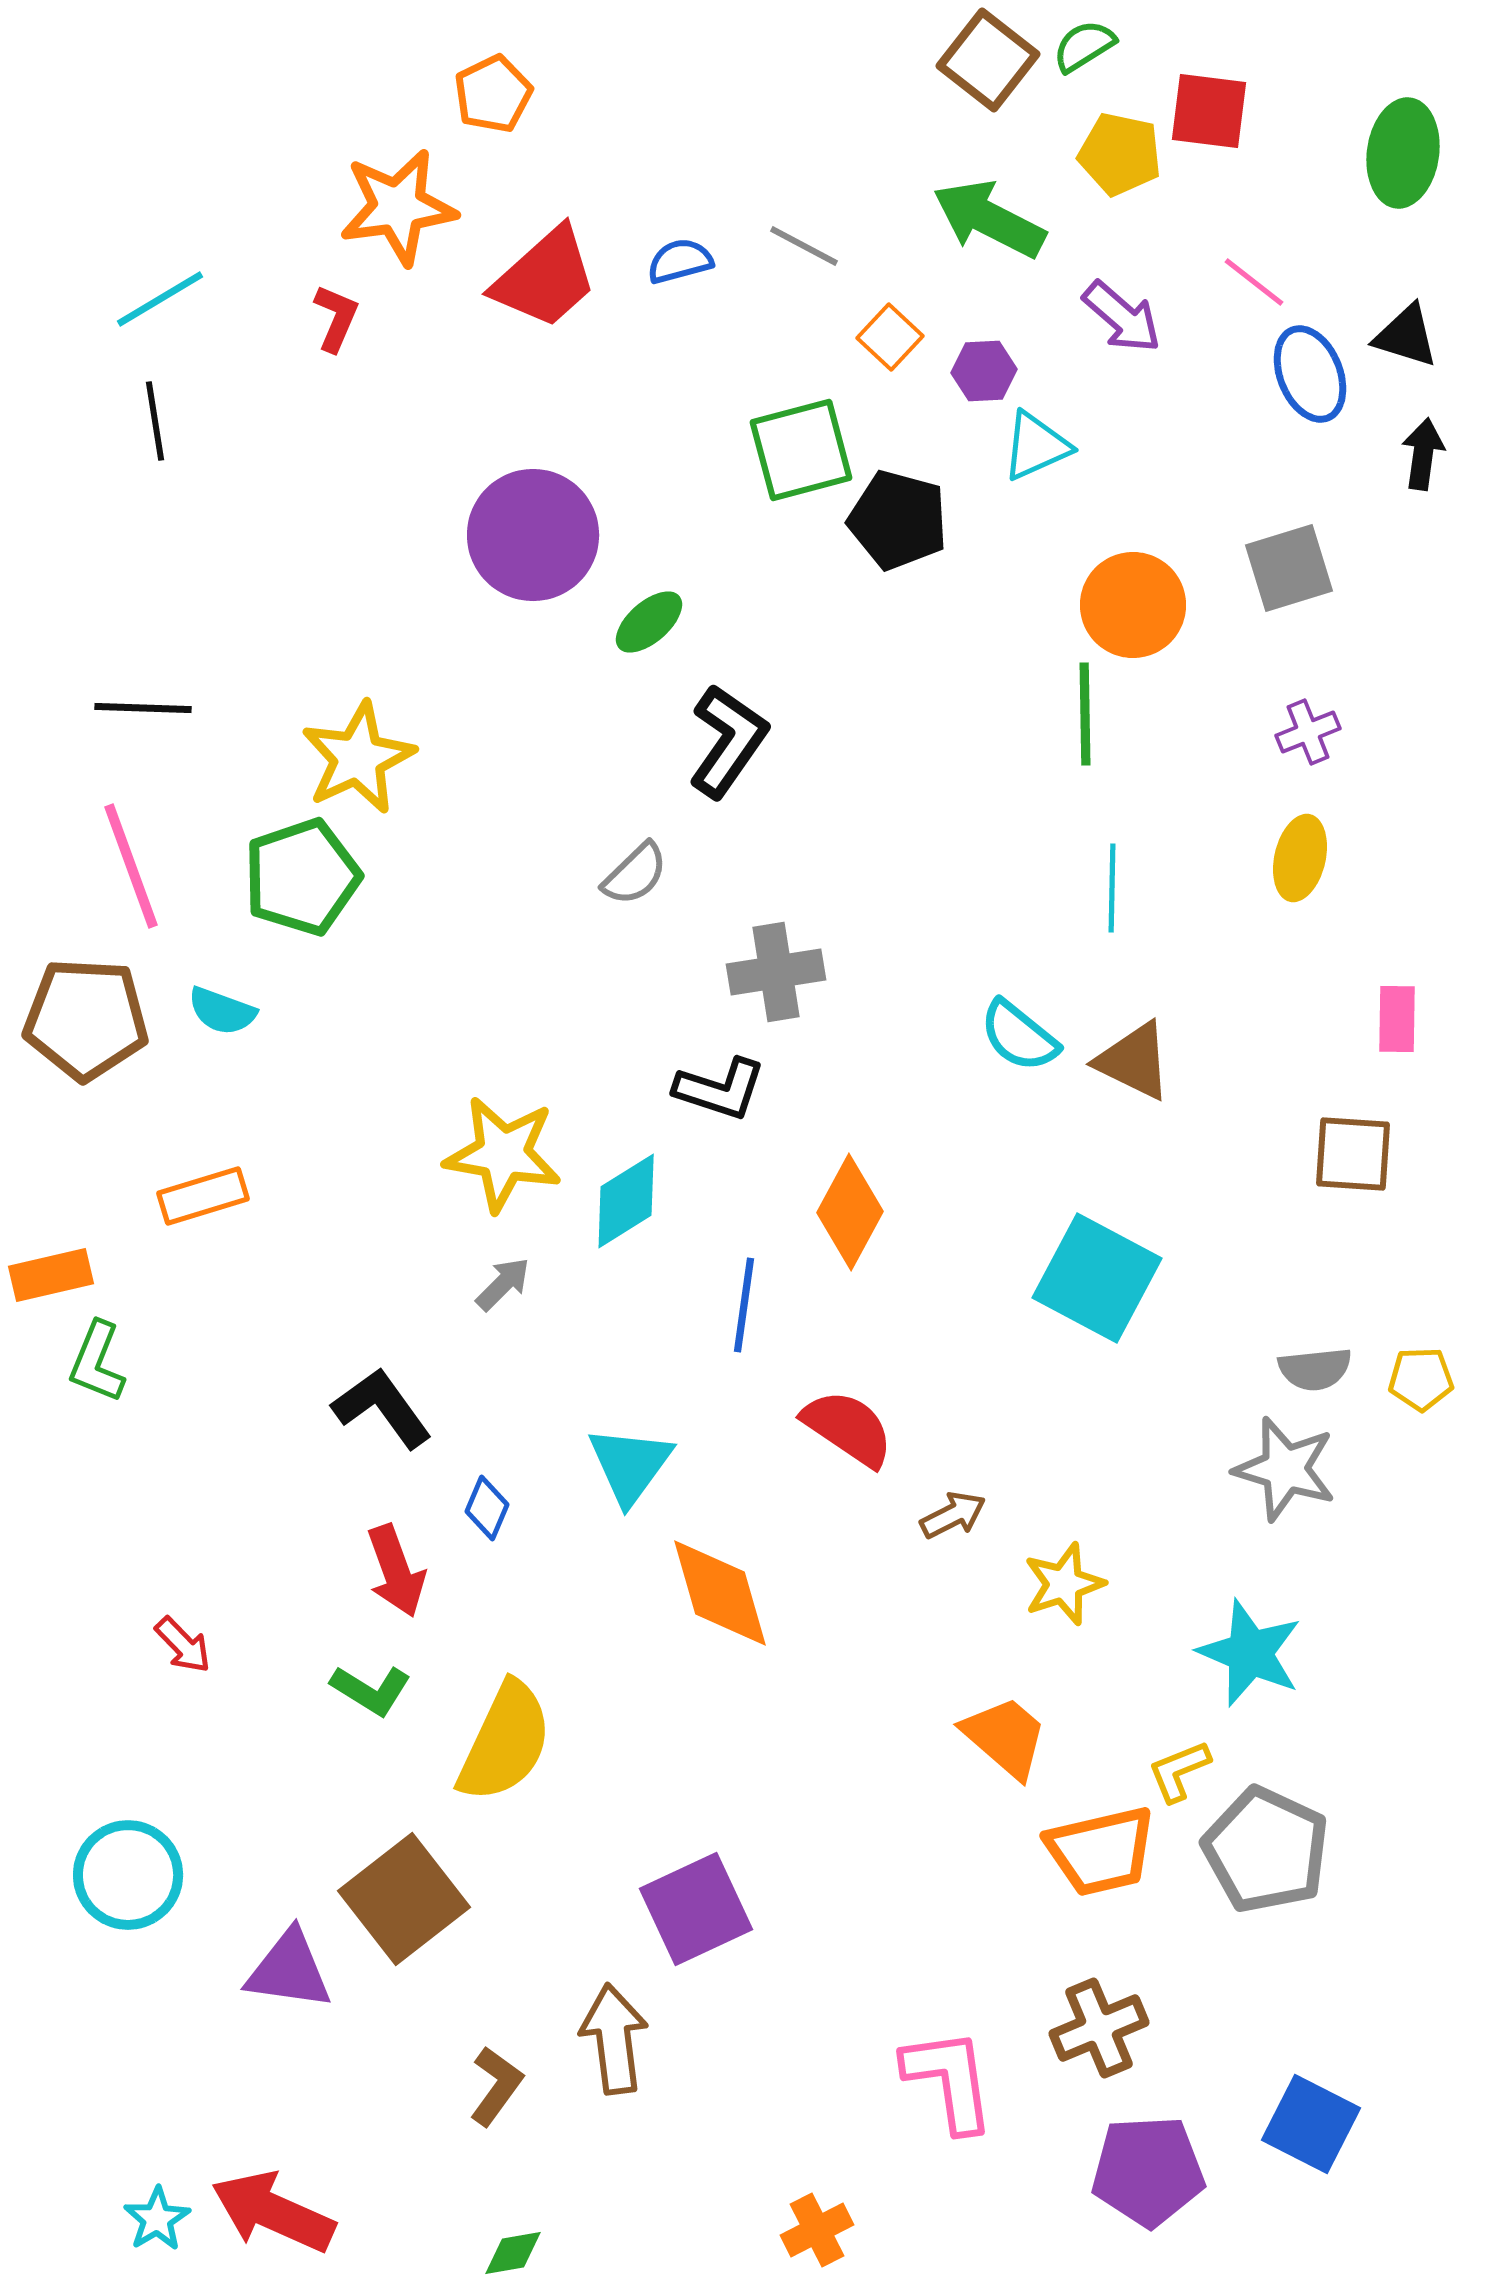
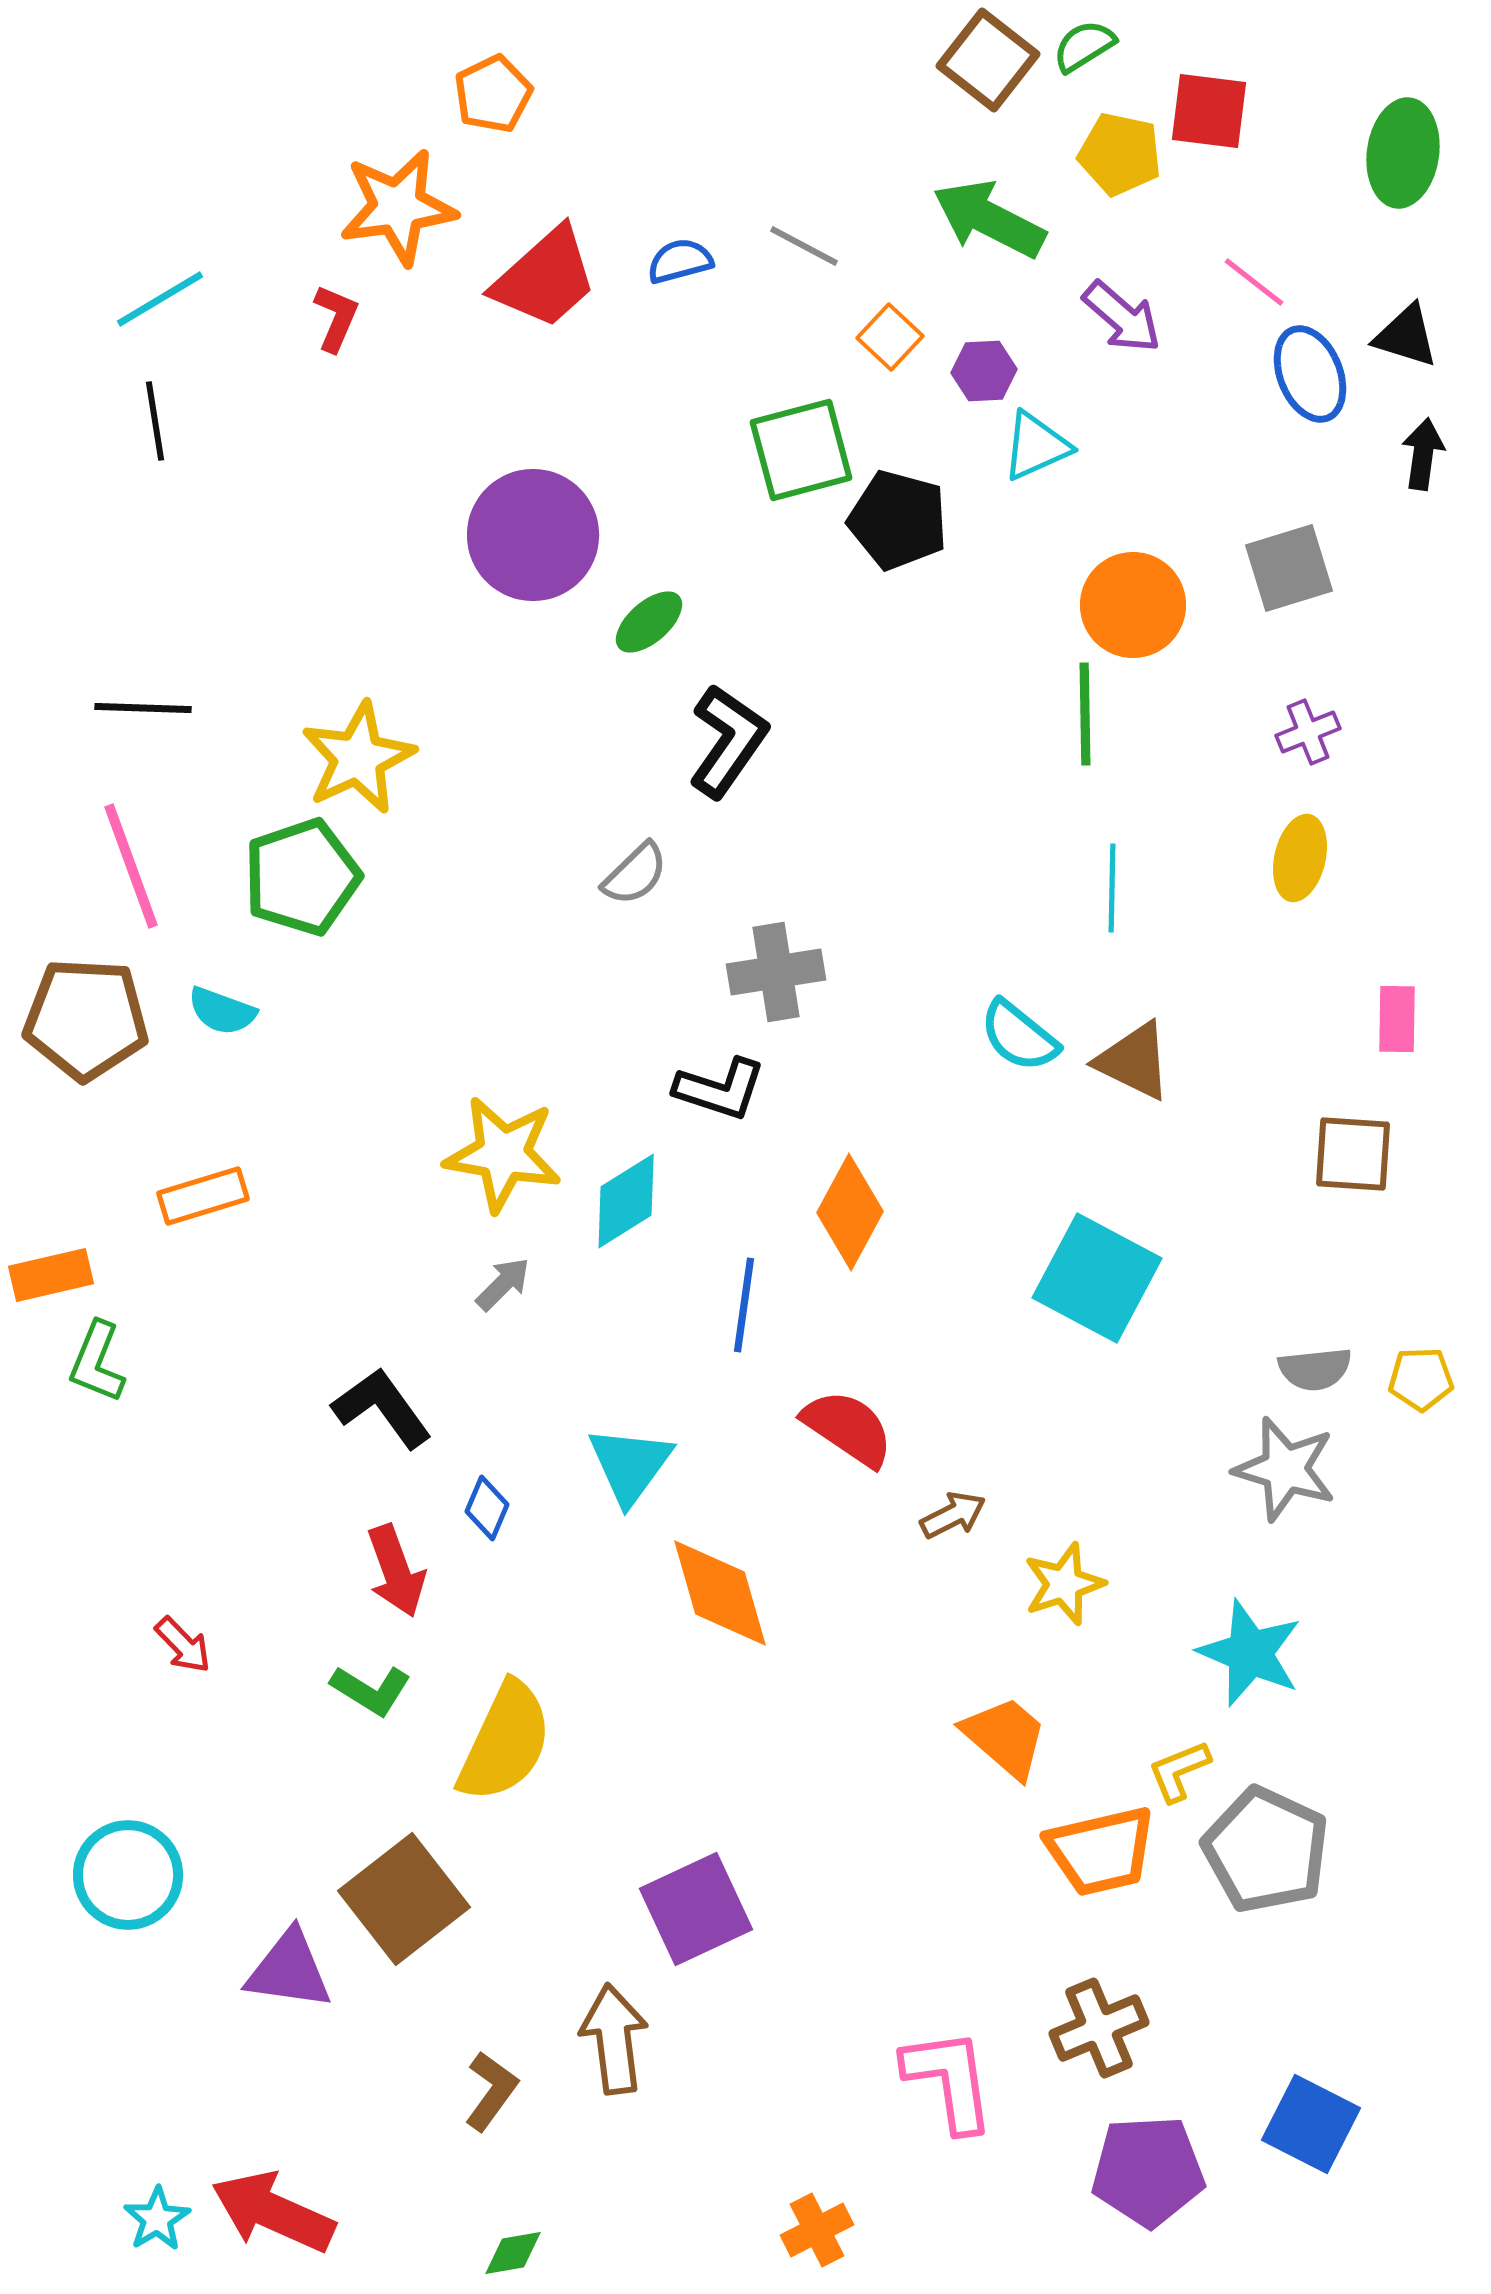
brown L-shape at (496, 2086): moved 5 px left, 5 px down
